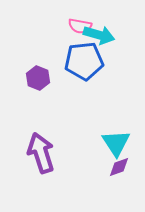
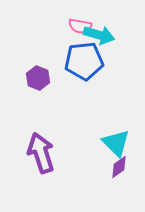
cyan triangle: rotated 12 degrees counterclockwise
purple diamond: rotated 15 degrees counterclockwise
